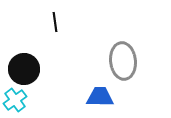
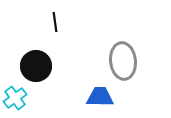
black circle: moved 12 px right, 3 px up
cyan cross: moved 2 px up
